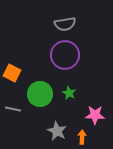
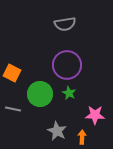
purple circle: moved 2 px right, 10 px down
